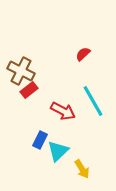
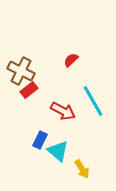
red semicircle: moved 12 px left, 6 px down
cyan triangle: rotated 35 degrees counterclockwise
